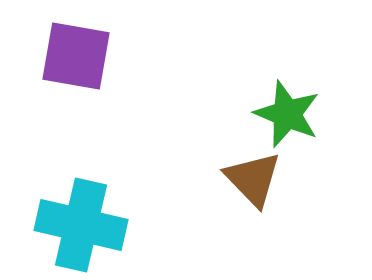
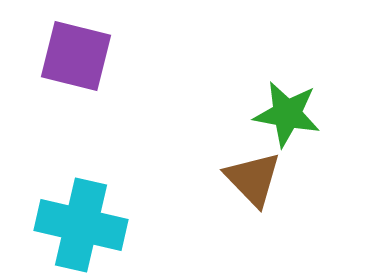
purple square: rotated 4 degrees clockwise
green star: rotated 12 degrees counterclockwise
